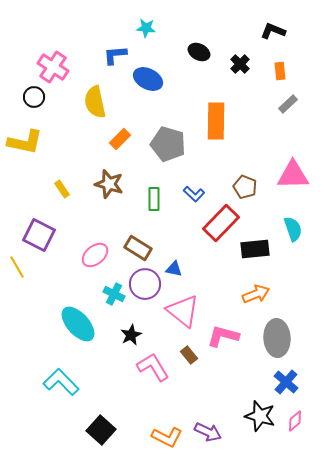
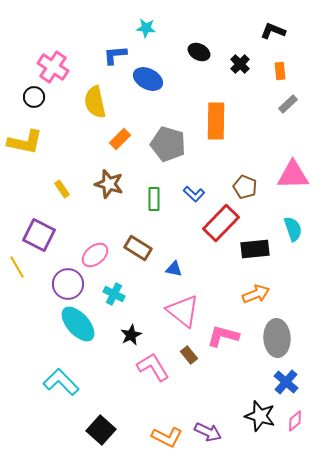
purple circle at (145, 284): moved 77 px left
